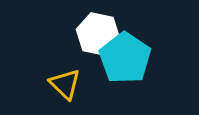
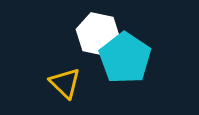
yellow triangle: moved 1 px up
